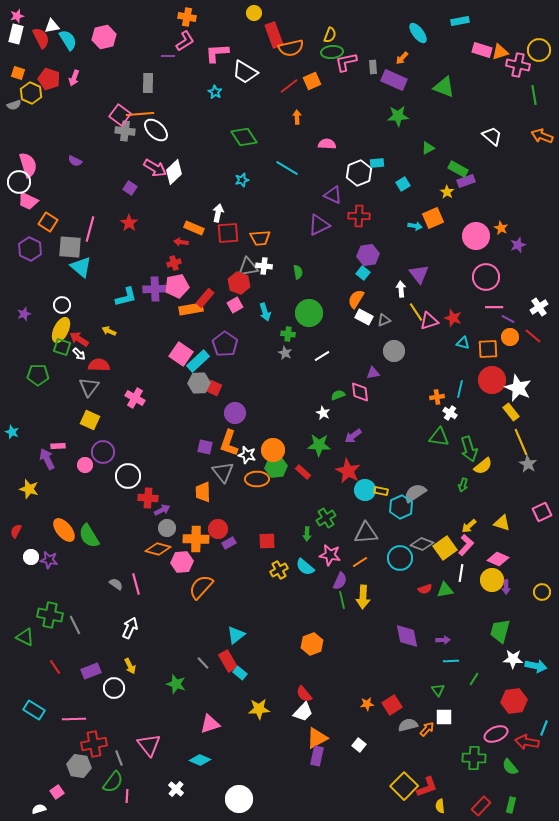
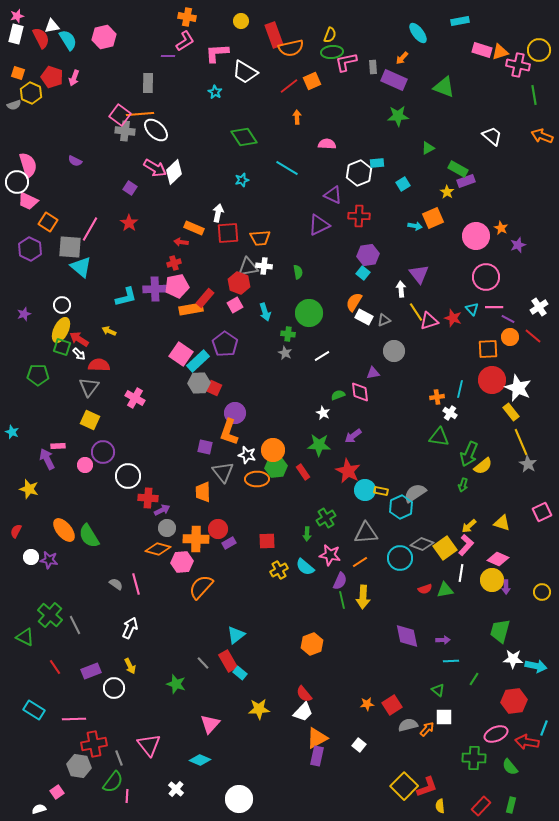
yellow circle at (254, 13): moved 13 px left, 8 px down
red pentagon at (49, 79): moved 3 px right, 2 px up
white circle at (19, 182): moved 2 px left
pink line at (90, 229): rotated 15 degrees clockwise
orange semicircle at (356, 299): moved 2 px left, 3 px down
cyan triangle at (463, 343): moved 9 px right, 34 px up; rotated 32 degrees clockwise
orange L-shape at (229, 443): moved 11 px up
green arrow at (469, 449): moved 5 px down; rotated 40 degrees clockwise
red rectangle at (303, 472): rotated 14 degrees clockwise
green cross at (50, 615): rotated 30 degrees clockwise
green triangle at (438, 690): rotated 16 degrees counterclockwise
pink triangle at (210, 724): rotated 30 degrees counterclockwise
